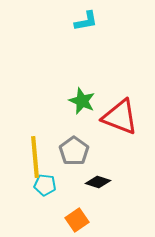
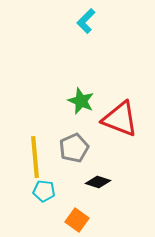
cyan L-shape: rotated 145 degrees clockwise
green star: moved 1 px left
red triangle: moved 2 px down
gray pentagon: moved 3 px up; rotated 12 degrees clockwise
cyan pentagon: moved 1 px left, 6 px down
orange square: rotated 20 degrees counterclockwise
